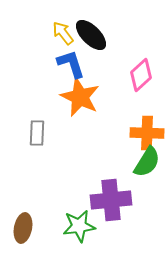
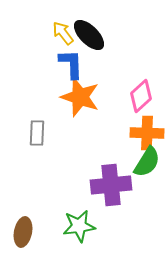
black ellipse: moved 2 px left
blue L-shape: rotated 16 degrees clockwise
pink diamond: moved 21 px down
orange star: rotated 6 degrees counterclockwise
purple cross: moved 15 px up
brown ellipse: moved 4 px down
